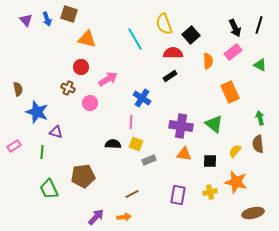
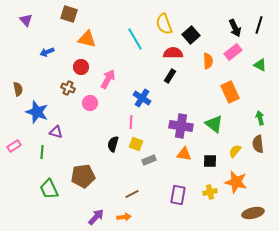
blue arrow at (47, 19): moved 33 px down; rotated 88 degrees clockwise
black rectangle at (170, 76): rotated 24 degrees counterclockwise
pink arrow at (108, 79): rotated 30 degrees counterclockwise
black semicircle at (113, 144): rotated 77 degrees counterclockwise
